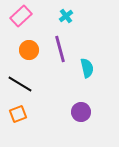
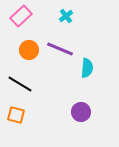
purple line: rotated 52 degrees counterclockwise
cyan semicircle: rotated 18 degrees clockwise
orange square: moved 2 px left, 1 px down; rotated 36 degrees clockwise
